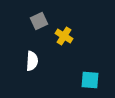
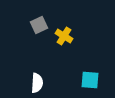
gray square: moved 4 px down
white semicircle: moved 5 px right, 22 px down
